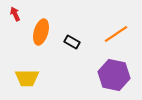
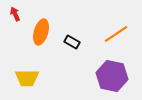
purple hexagon: moved 2 px left, 1 px down
